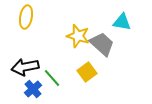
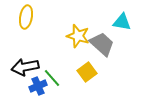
blue cross: moved 5 px right, 3 px up; rotated 18 degrees clockwise
